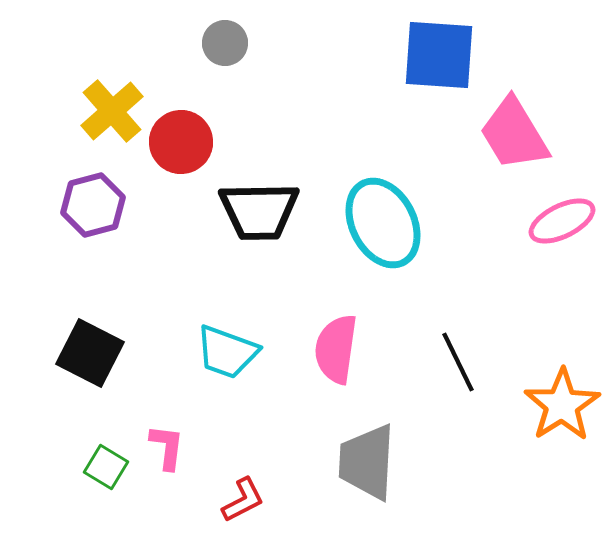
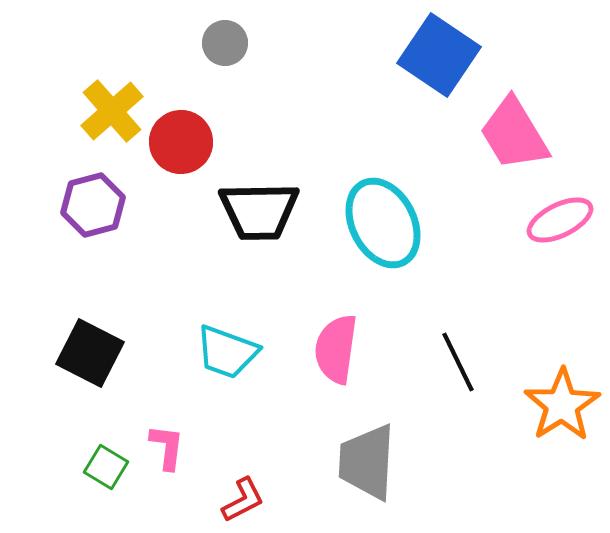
blue square: rotated 30 degrees clockwise
pink ellipse: moved 2 px left, 1 px up
